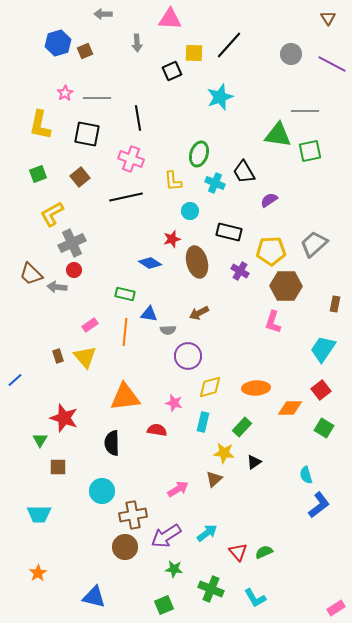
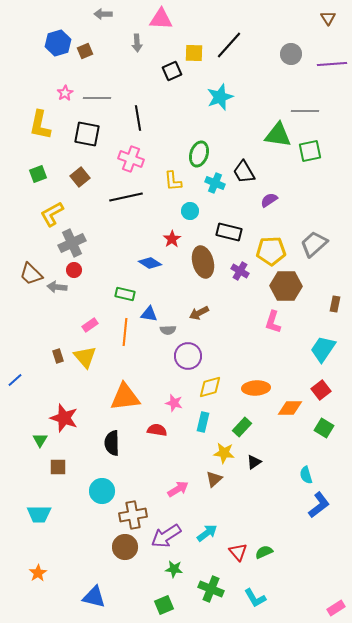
pink triangle at (170, 19): moved 9 px left
purple line at (332, 64): rotated 32 degrees counterclockwise
red star at (172, 239): rotated 18 degrees counterclockwise
brown ellipse at (197, 262): moved 6 px right
